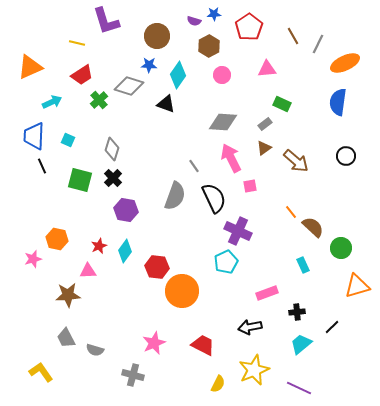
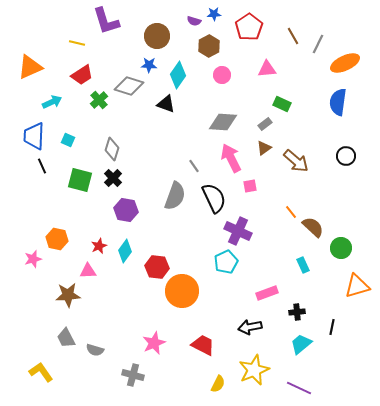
black line at (332, 327): rotated 35 degrees counterclockwise
